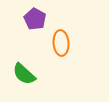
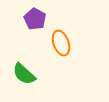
orange ellipse: rotated 15 degrees counterclockwise
